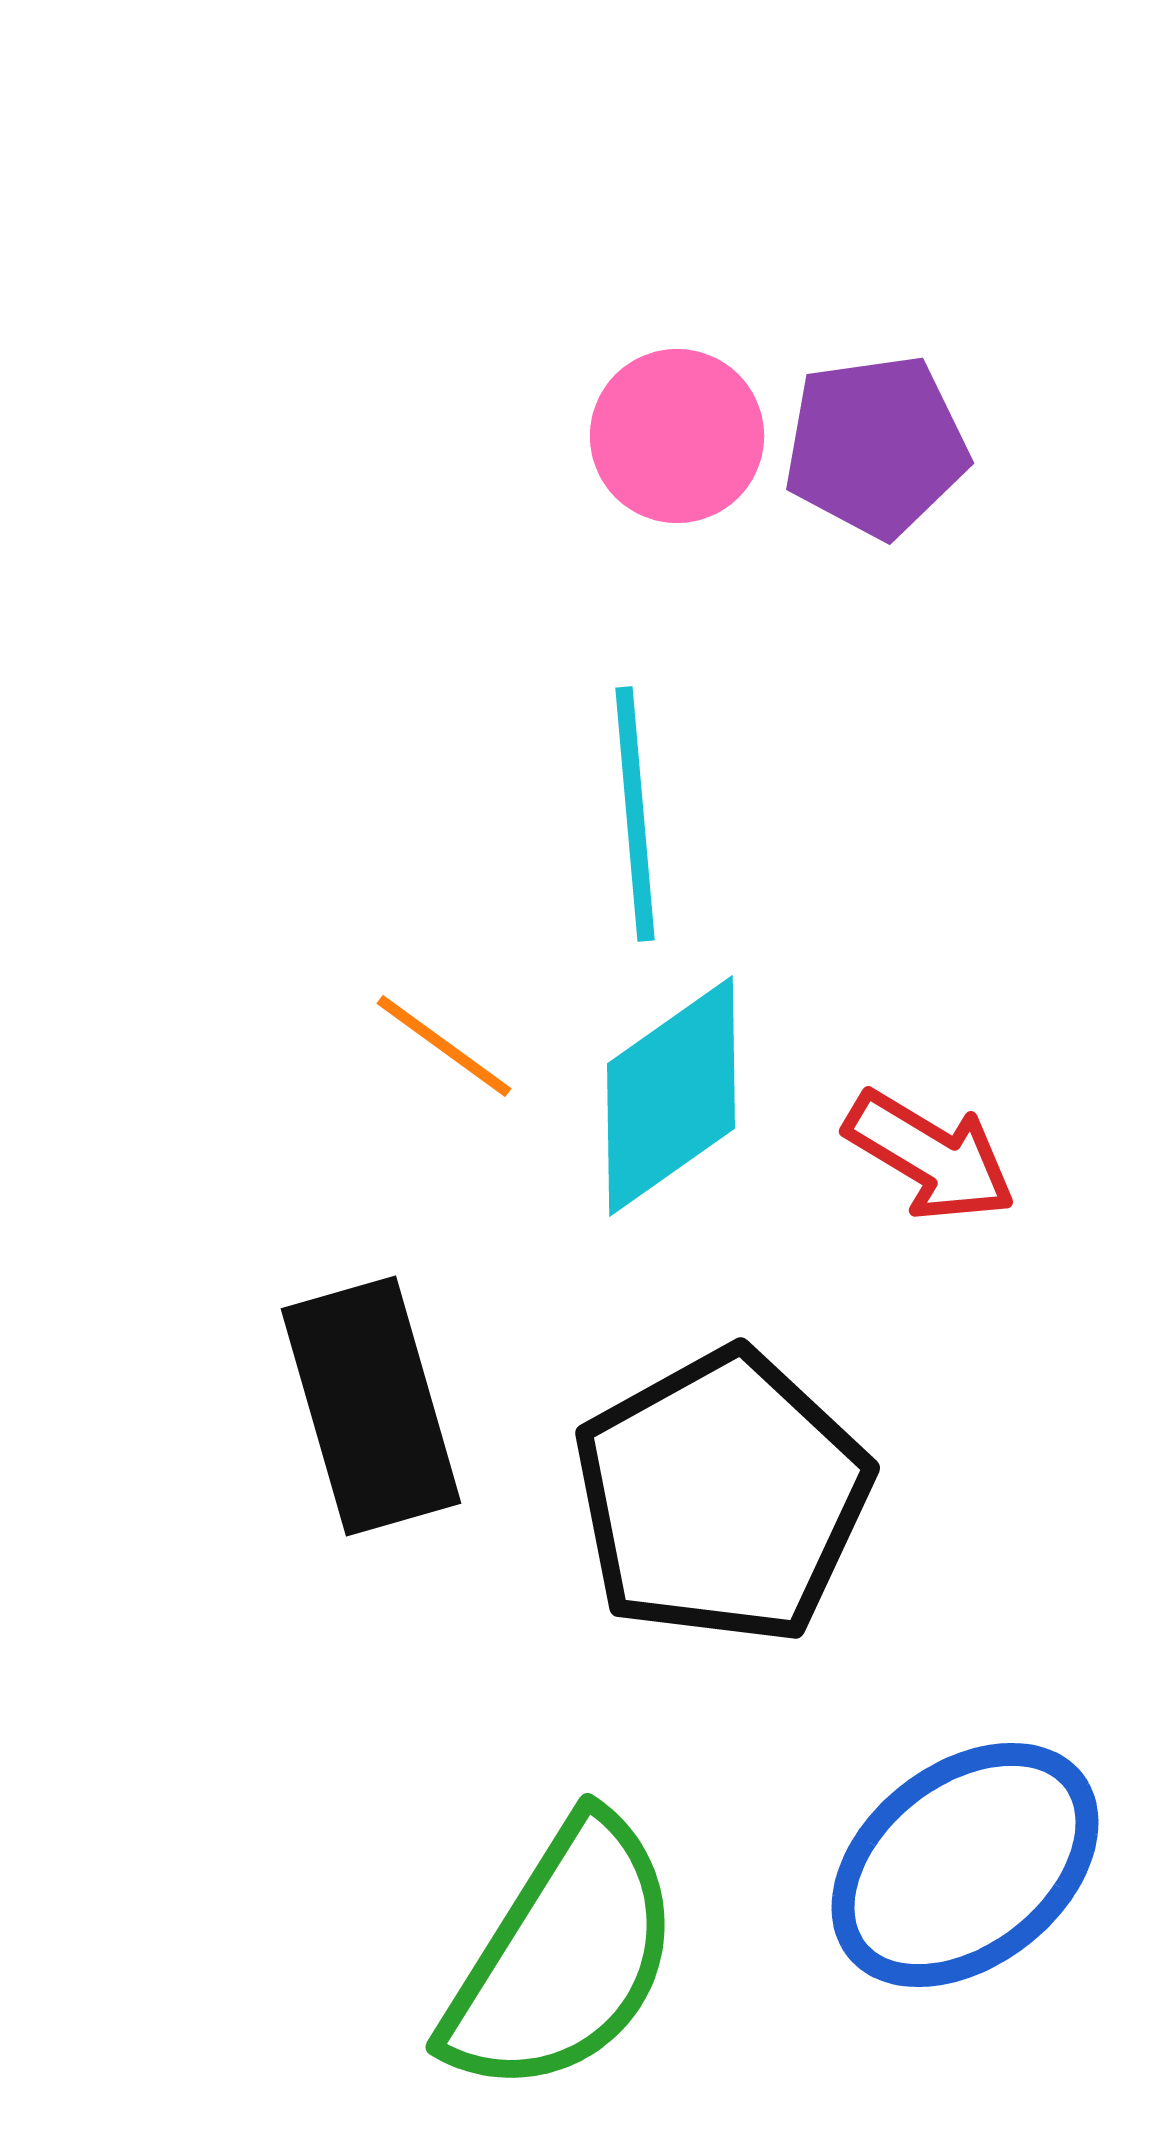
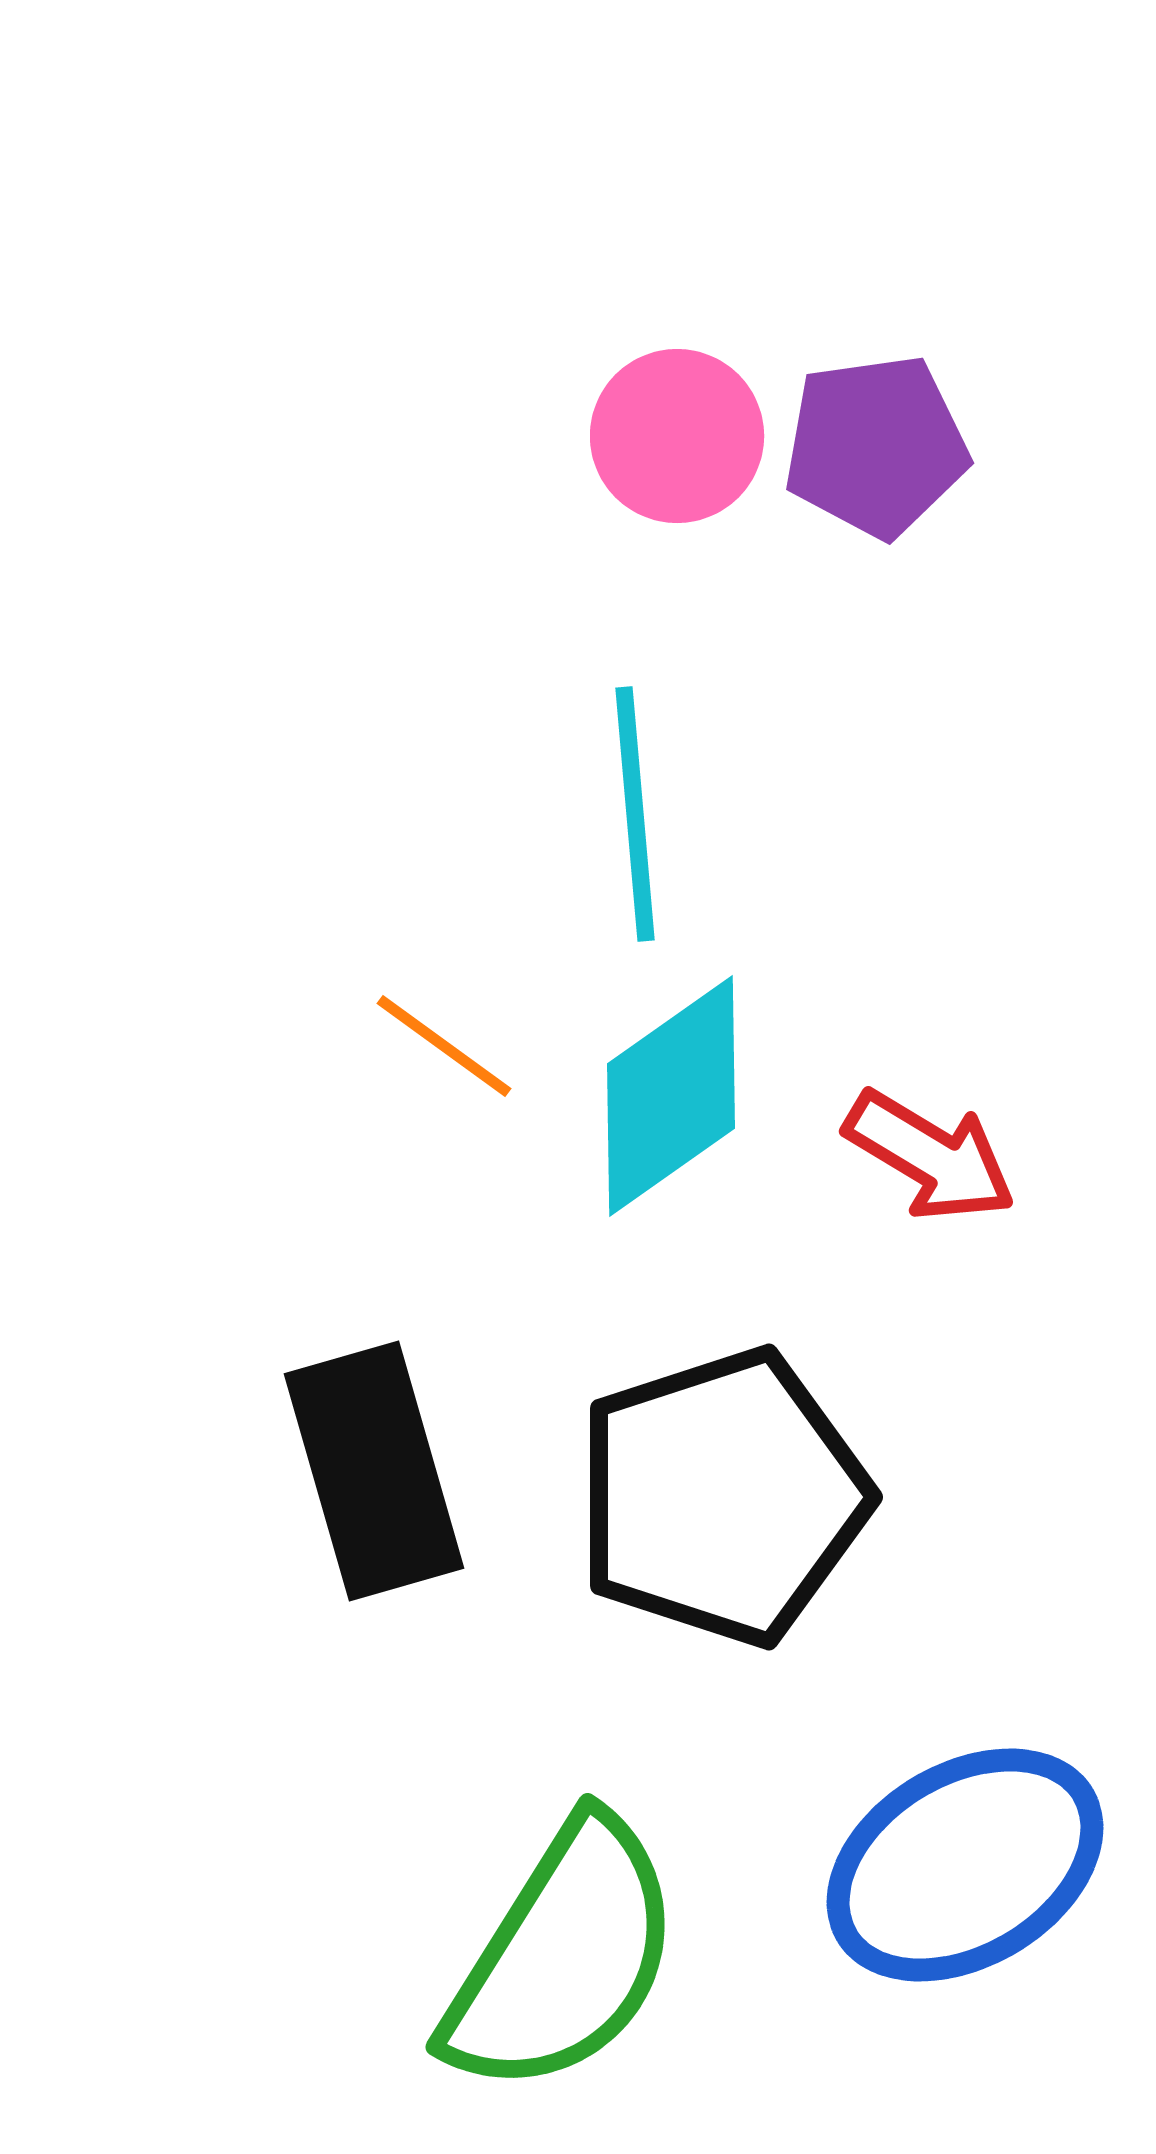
black rectangle: moved 3 px right, 65 px down
black pentagon: rotated 11 degrees clockwise
blue ellipse: rotated 7 degrees clockwise
